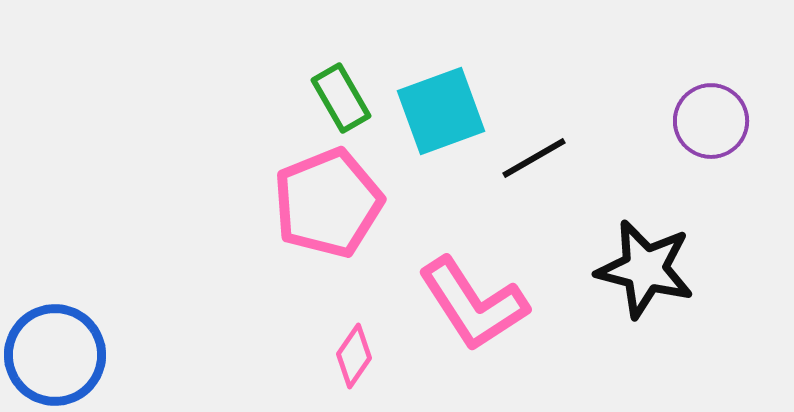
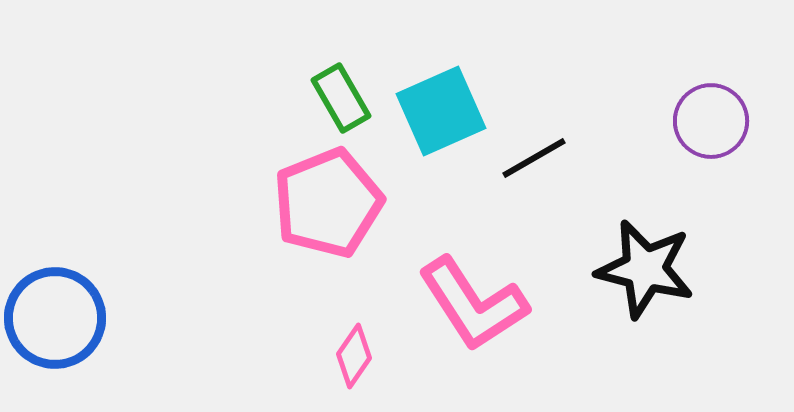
cyan square: rotated 4 degrees counterclockwise
blue circle: moved 37 px up
